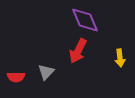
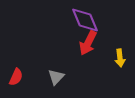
red arrow: moved 10 px right, 8 px up
gray triangle: moved 10 px right, 5 px down
red semicircle: rotated 66 degrees counterclockwise
